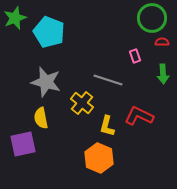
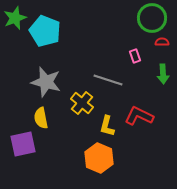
cyan pentagon: moved 4 px left, 1 px up
